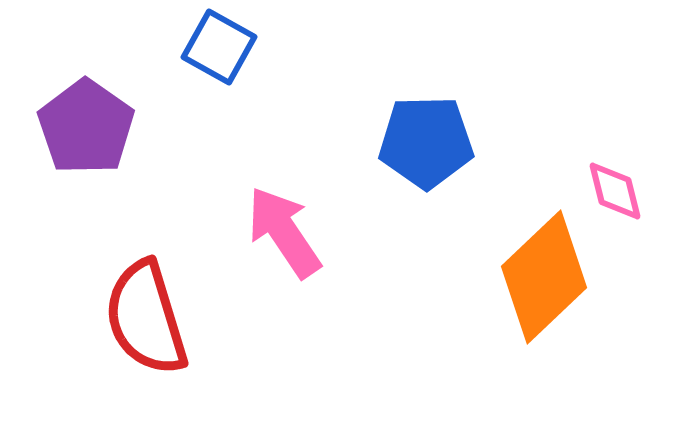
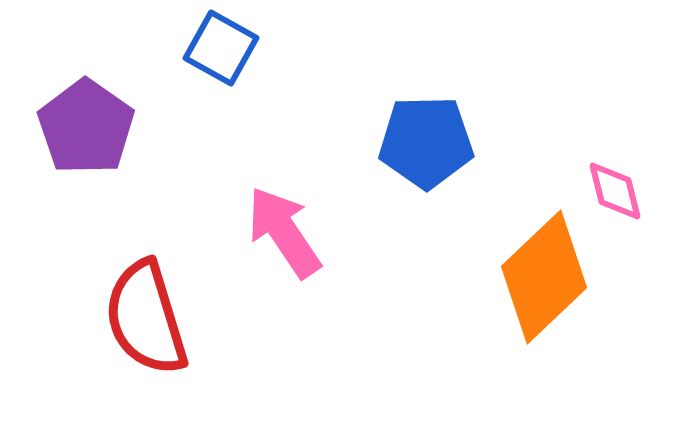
blue square: moved 2 px right, 1 px down
